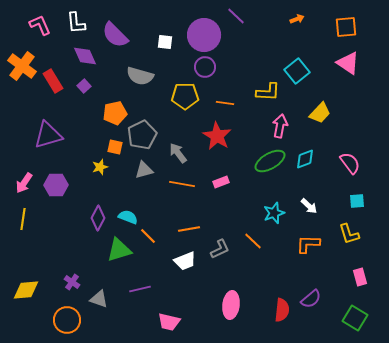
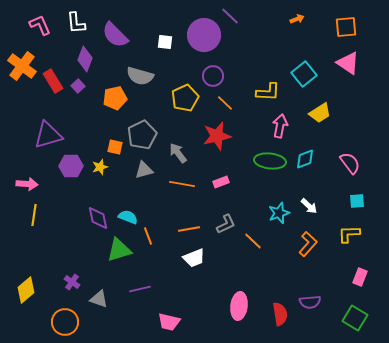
purple line at (236, 16): moved 6 px left
purple diamond at (85, 56): moved 3 px down; rotated 45 degrees clockwise
purple circle at (205, 67): moved 8 px right, 9 px down
cyan square at (297, 71): moved 7 px right, 3 px down
purple square at (84, 86): moved 6 px left
yellow pentagon at (185, 96): moved 2 px down; rotated 24 degrees counterclockwise
orange line at (225, 103): rotated 36 degrees clockwise
orange pentagon at (115, 113): moved 15 px up
yellow trapezoid at (320, 113): rotated 15 degrees clockwise
red star at (217, 136): rotated 28 degrees clockwise
green ellipse at (270, 161): rotated 36 degrees clockwise
pink arrow at (24, 183): moved 3 px right, 1 px down; rotated 120 degrees counterclockwise
purple hexagon at (56, 185): moved 15 px right, 19 px up
cyan star at (274, 213): moved 5 px right
purple diamond at (98, 218): rotated 40 degrees counterclockwise
yellow line at (23, 219): moved 11 px right, 4 px up
yellow L-shape at (349, 234): rotated 105 degrees clockwise
orange line at (148, 236): rotated 24 degrees clockwise
orange L-shape at (308, 244): rotated 130 degrees clockwise
gray L-shape at (220, 249): moved 6 px right, 25 px up
white trapezoid at (185, 261): moved 9 px right, 3 px up
pink rectangle at (360, 277): rotated 36 degrees clockwise
yellow diamond at (26, 290): rotated 36 degrees counterclockwise
purple semicircle at (311, 299): moved 1 px left, 3 px down; rotated 35 degrees clockwise
pink ellipse at (231, 305): moved 8 px right, 1 px down
red semicircle at (282, 310): moved 2 px left, 4 px down; rotated 15 degrees counterclockwise
orange circle at (67, 320): moved 2 px left, 2 px down
